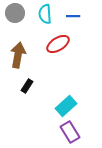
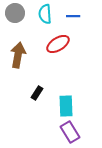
black rectangle: moved 10 px right, 7 px down
cyan rectangle: rotated 50 degrees counterclockwise
